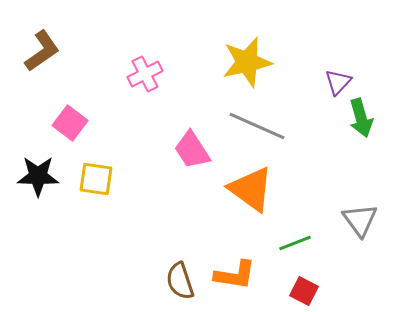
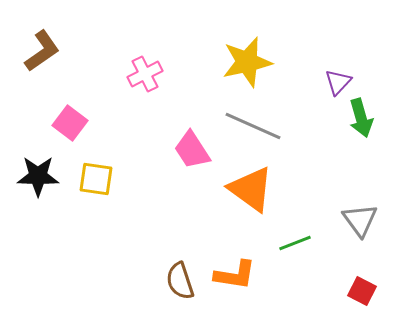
gray line: moved 4 px left
red square: moved 58 px right
